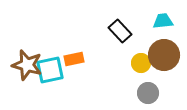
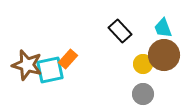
cyan trapezoid: moved 7 px down; rotated 105 degrees counterclockwise
orange rectangle: moved 6 px left; rotated 36 degrees counterclockwise
yellow circle: moved 2 px right, 1 px down
gray circle: moved 5 px left, 1 px down
